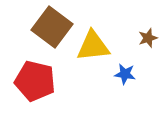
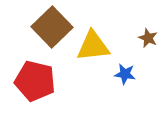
brown square: rotated 9 degrees clockwise
brown star: rotated 30 degrees counterclockwise
